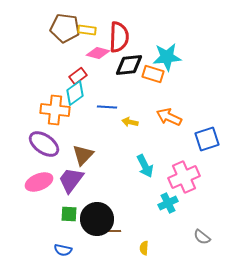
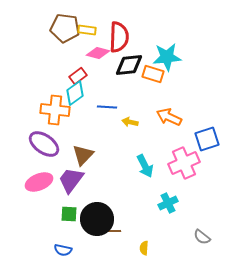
pink cross: moved 14 px up
